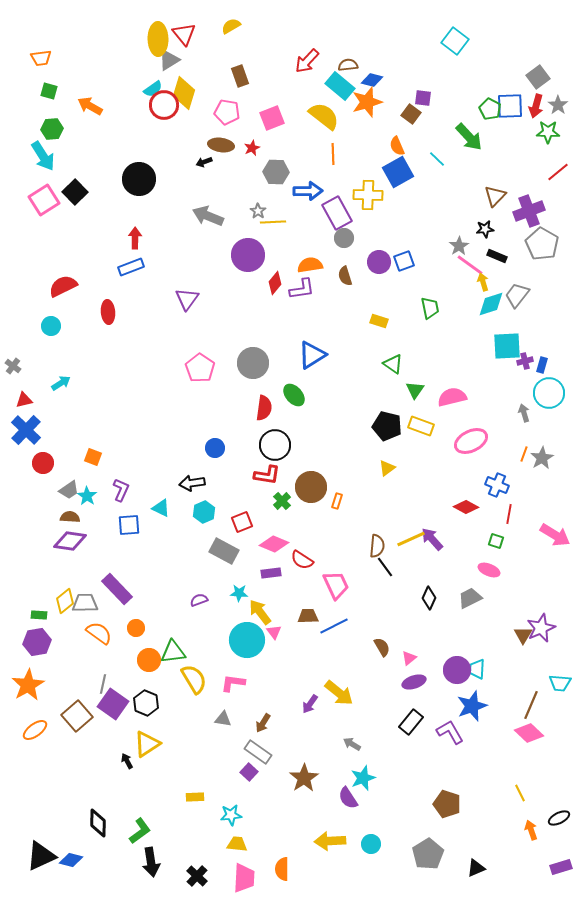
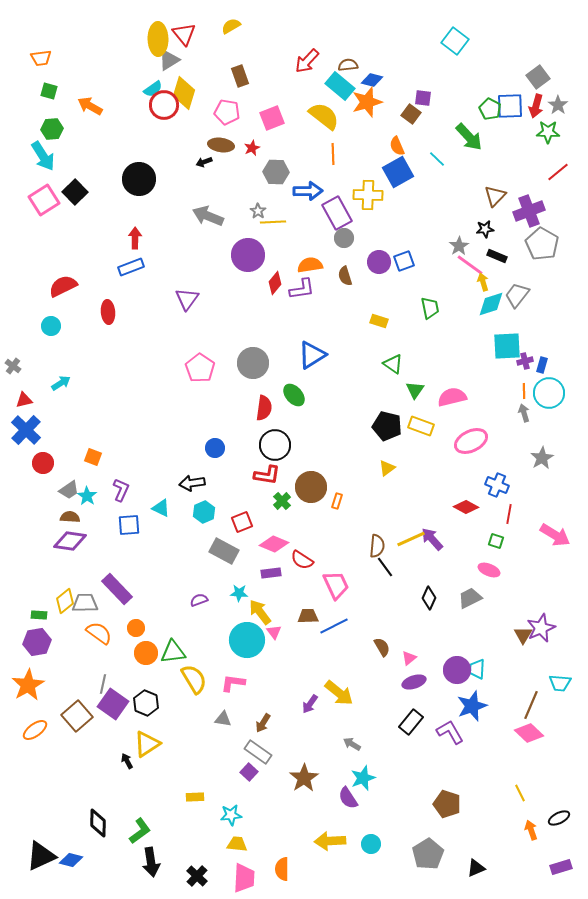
orange line at (524, 454): moved 63 px up; rotated 21 degrees counterclockwise
orange circle at (149, 660): moved 3 px left, 7 px up
